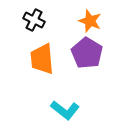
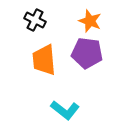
black cross: moved 1 px right
purple pentagon: rotated 24 degrees counterclockwise
orange trapezoid: moved 2 px right, 1 px down
